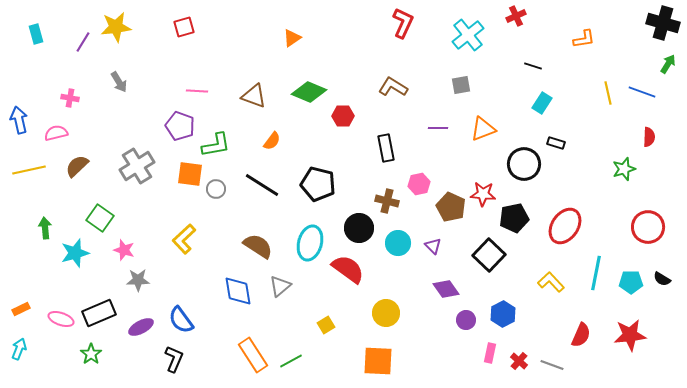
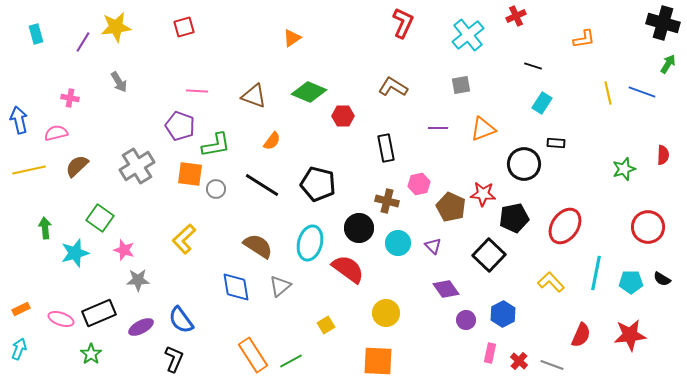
red semicircle at (649, 137): moved 14 px right, 18 px down
black rectangle at (556, 143): rotated 12 degrees counterclockwise
blue diamond at (238, 291): moved 2 px left, 4 px up
